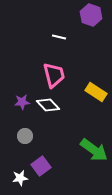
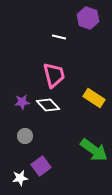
purple hexagon: moved 3 px left, 3 px down
yellow rectangle: moved 2 px left, 6 px down
